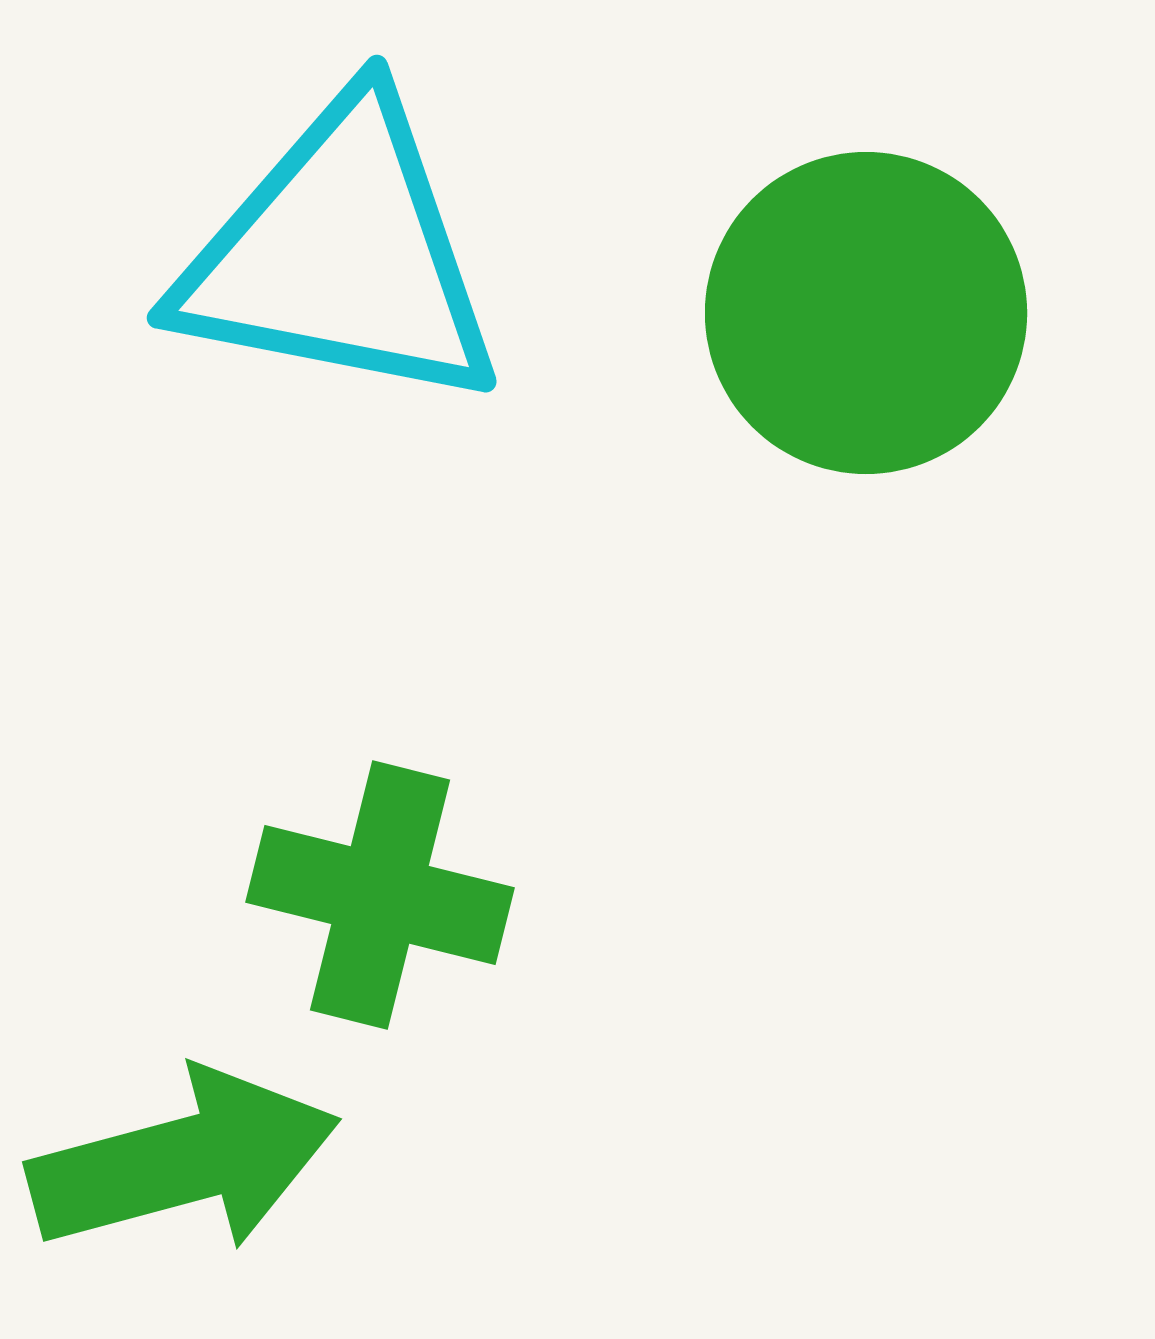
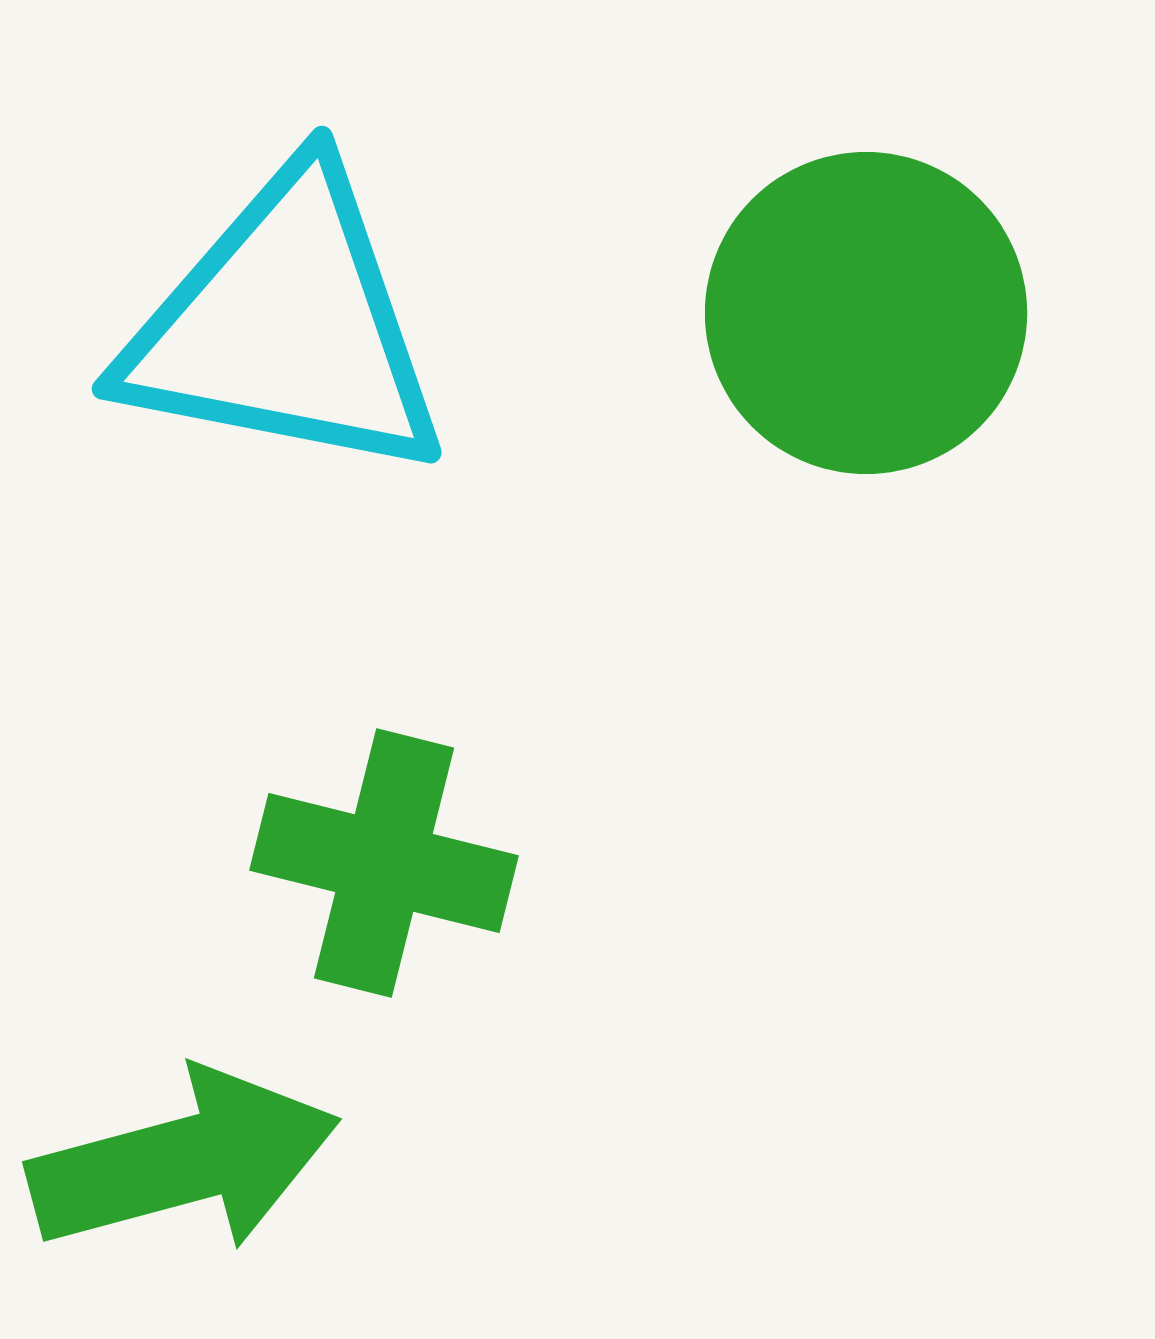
cyan triangle: moved 55 px left, 71 px down
green cross: moved 4 px right, 32 px up
